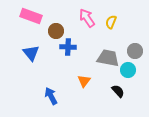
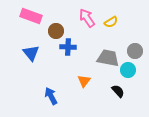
yellow semicircle: rotated 144 degrees counterclockwise
